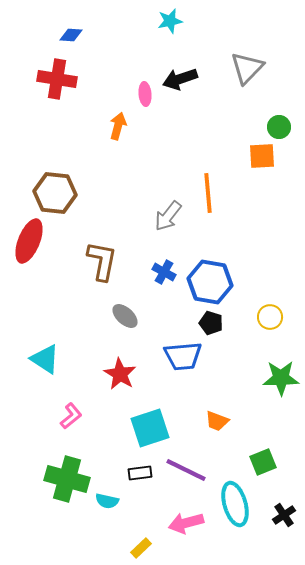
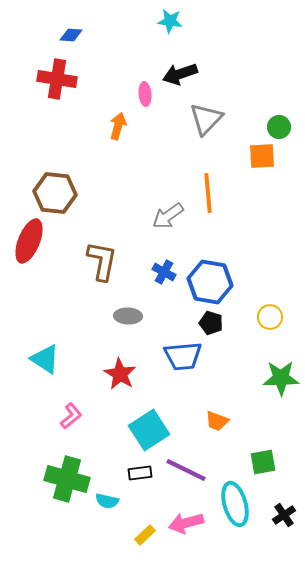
cyan star: rotated 20 degrees clockwise
gray triangle: moved 41 px left, 51 px down
black arrow: moved 5 px up
gray arrow: rotated 16 degrees clockwise
gray ellipse: moved 3 px right; rotated 40 degrees counterclockwise
cyan square: moved 1 px left, 2 px down; rotated 15 degrees counterclockwise
green square: rotated 12 degrees clockwise
yellow rectangle: moved 4 px right, 13 px up
